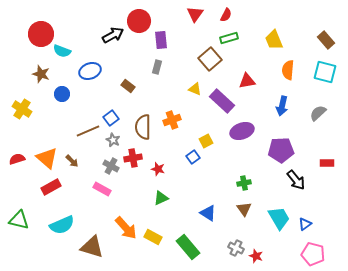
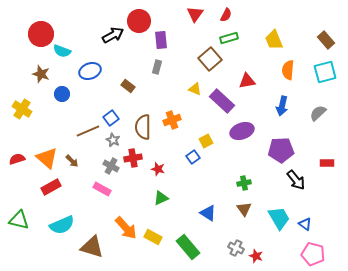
cyan square at (325, 72): rotated 30 degrees counterclockwise
blue triangle at (305, 224): rotated 48 degrees counterclockwise
